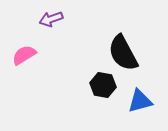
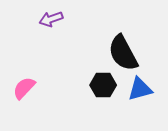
pink semicircle: moved 33 px down; rotated 15 degrees counterclockwise
black hexagon: rotated 10 degrees counterclockwise
blue triangle: moved 12 px up
